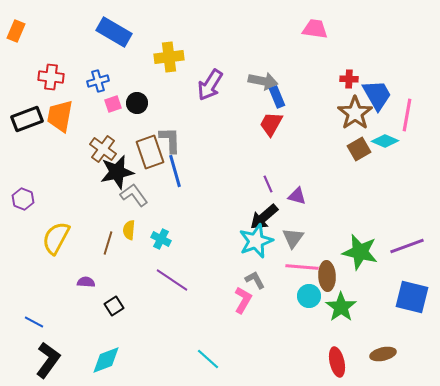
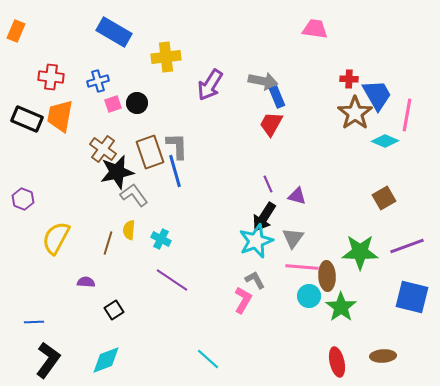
yellow cross at (169, 57): moved 3 px left
black rectangle at (27, 119): rotated 44 degrees clockwise
gray L-shape at (170, 140): moved 7 px right, 6 px down
brown square at (359, 149): moved 25 px right, 49 px down
black arrow at (264, 217): rotated 16 degrees counterclockwise
green star at (360, 252): rotated 12 degrees counterclockwise
black square at (114, 306): moved 4 px down
blue line at (34, 322): rotated 30 degrees counterclockwise
brown ellipse at (383, 354): moved 2 px down; rotated 10 degrees clockwise
